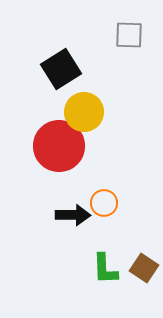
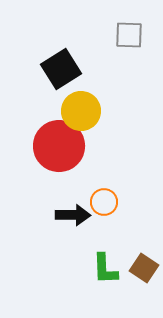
yellow circle: moved 3 px left, 1 px up
orange circle: moved 1 px up
